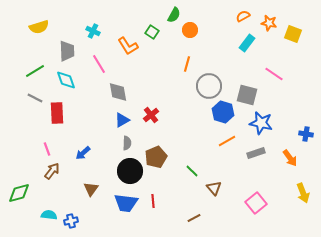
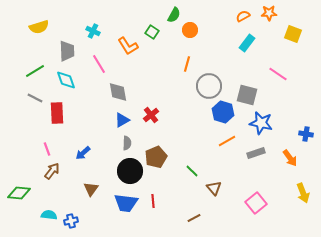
orange star at (269, 23): moved 10 px up; rotated 14 degrees counterclockwise
pink line at (274, 74): moved 4 px right
green diamond at (19, 193): rotated 20 degrees clockwise
